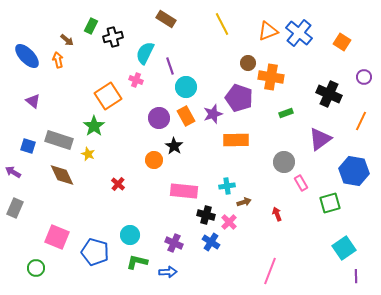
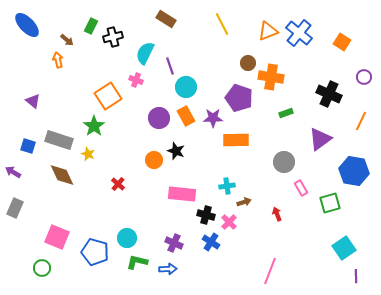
blue ellipse at (27, 56): moved 31 px up
purple star at (213, 114): moved 4 px down; rotated 18 degrees clockwise
black star at (174, 146): moved 2 px right, 5 px down; rotated 12 degrees counterclockwise
pink rectangle at (301, 183): moved 5 px down
pink rectangle at (184, 191): moved 2 px left, 3 px down
cyan circle at (130, 235): moved 3 px left, 3 px down
green circle at (36, 268): moved 6 px right
blue arrow at (168, 272): moved 3 px up
